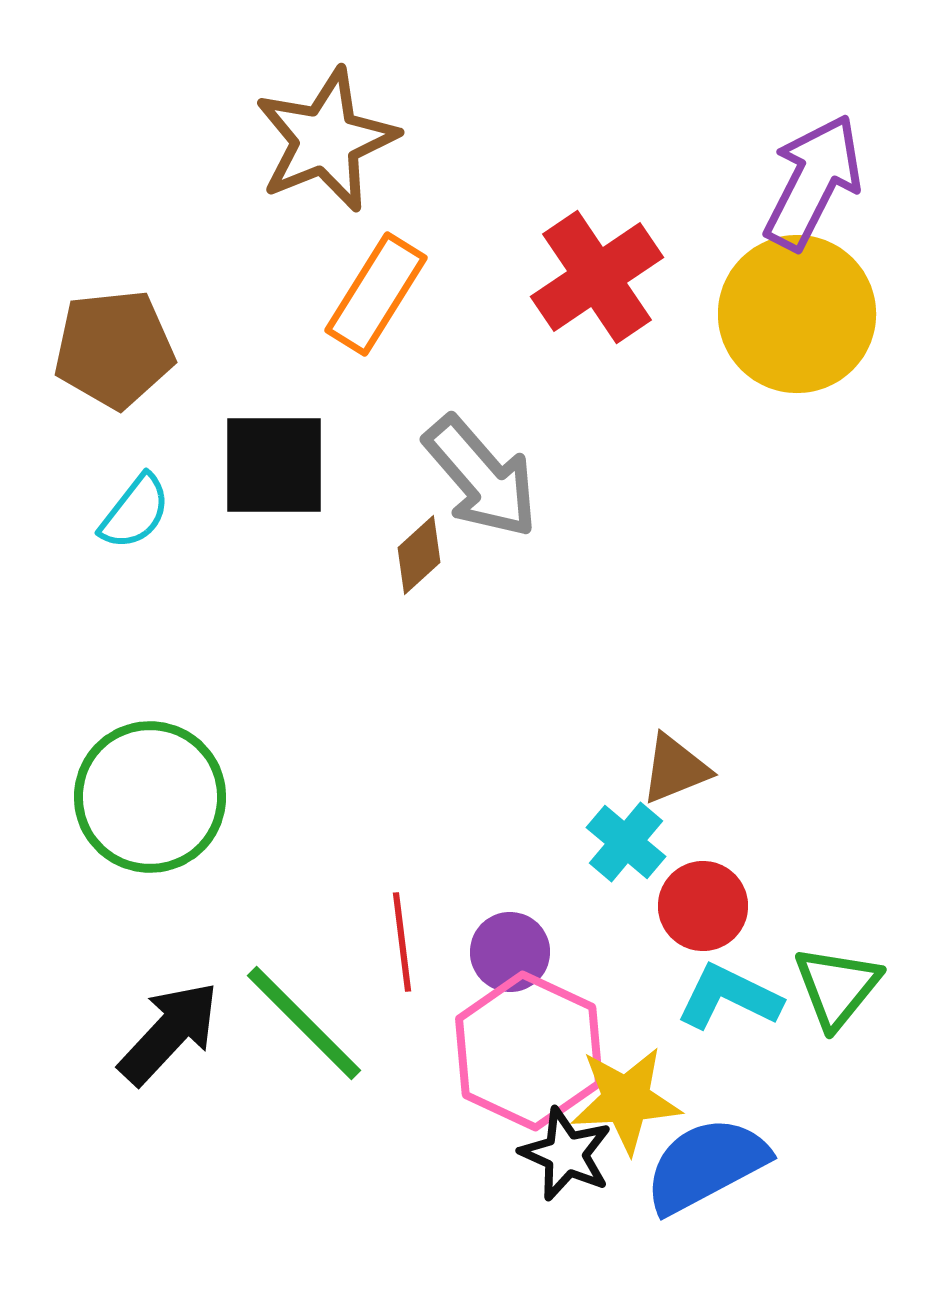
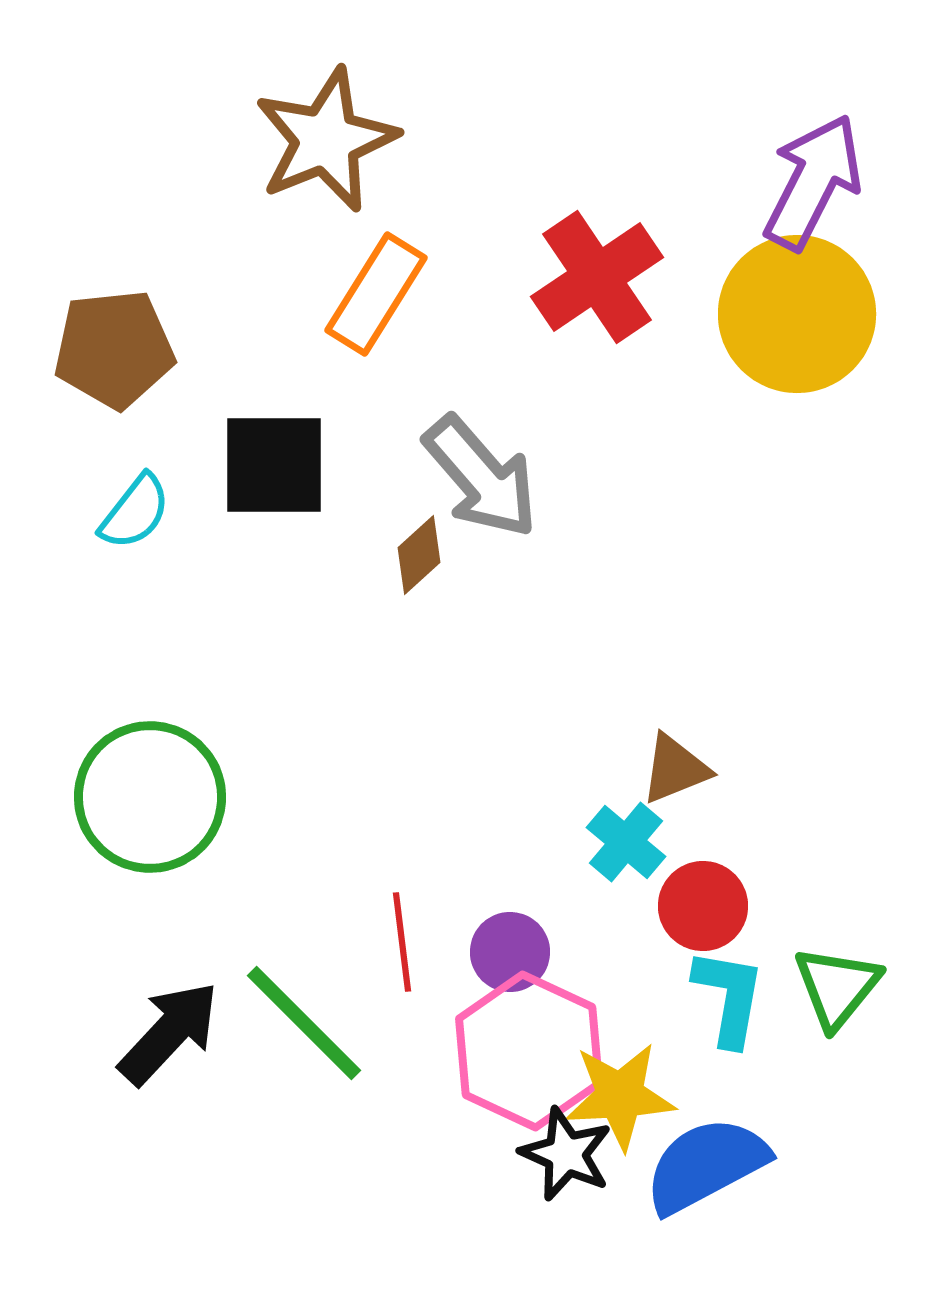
cyan L-shape: rotated 74 degrees clockwise
yellow star: moved 6 px left, 4 px up
